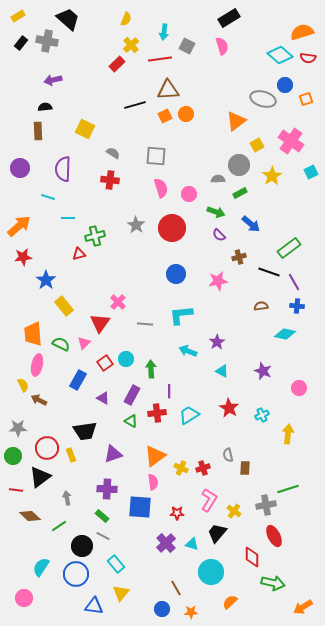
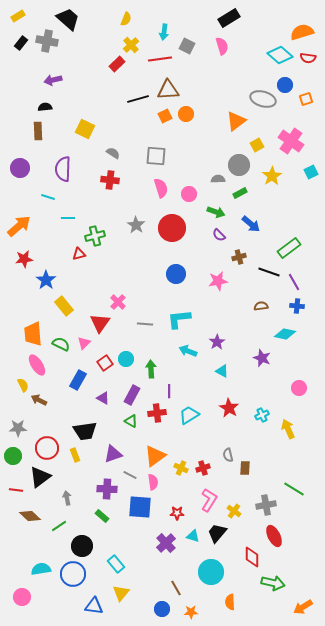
black line at (135, 105): moved 3 px right, 6 px up
red star at (23, 257): moved 1 px right, 2 px down
cyan L-shape at (181, 315): moved 2 px left, 4 px down
pink ellipse at (37, 365): rotated 45 degrees counterclockwise
purple star at (263, 371): moved 1 px left, 13 px up
yellow arrow at (288, 434): moved 5 px up; rotated 30 degrees counterclockwise
yellow rectangle at (71, 455): moved 4 px right
green line at (288, 489): moved 6 px right; rotated 50 degrees clockwise
gray line at (103, 536): moved 27 px right, 61 px up
cyan triangle at (192, 544): moved 1 px right, 8 px up
cyan semicircle at (41, 567): moved 2 px down; rotated 48 degrees clockwise
blue circle at (76, 574): moved 3 px left
pink circle at (24, 598): moved 2 px left, 1 px up
orange semicircle at (230, 602): rotated 49 degrees counterclockwise
